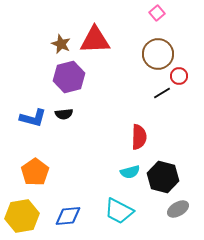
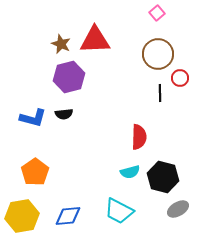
red circle: moved 1 px right, 2 px down
black line: moved 2 px left; rotated 60 degrees counterclockwise
